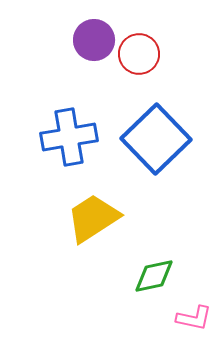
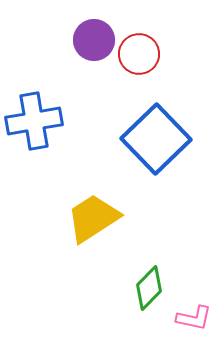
blue cross: moved 35 px left, 16 px up
green diamond: moved 5 px left, 12 px down; rotated 33 degrees counterclockwise
